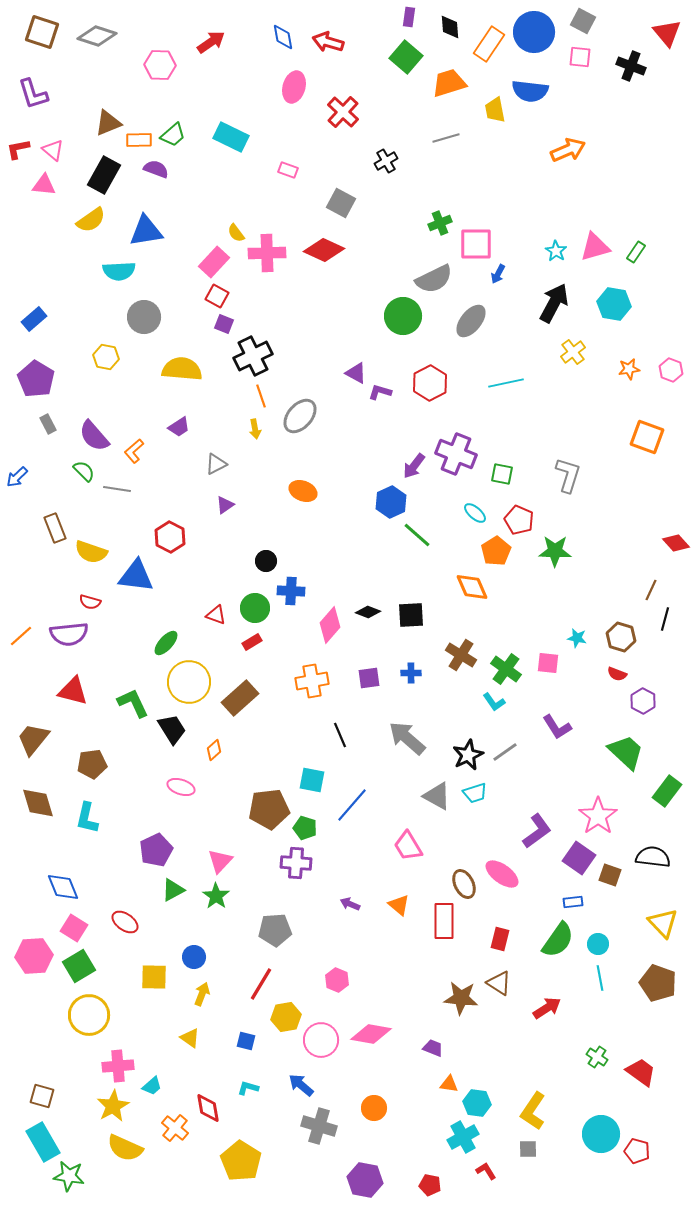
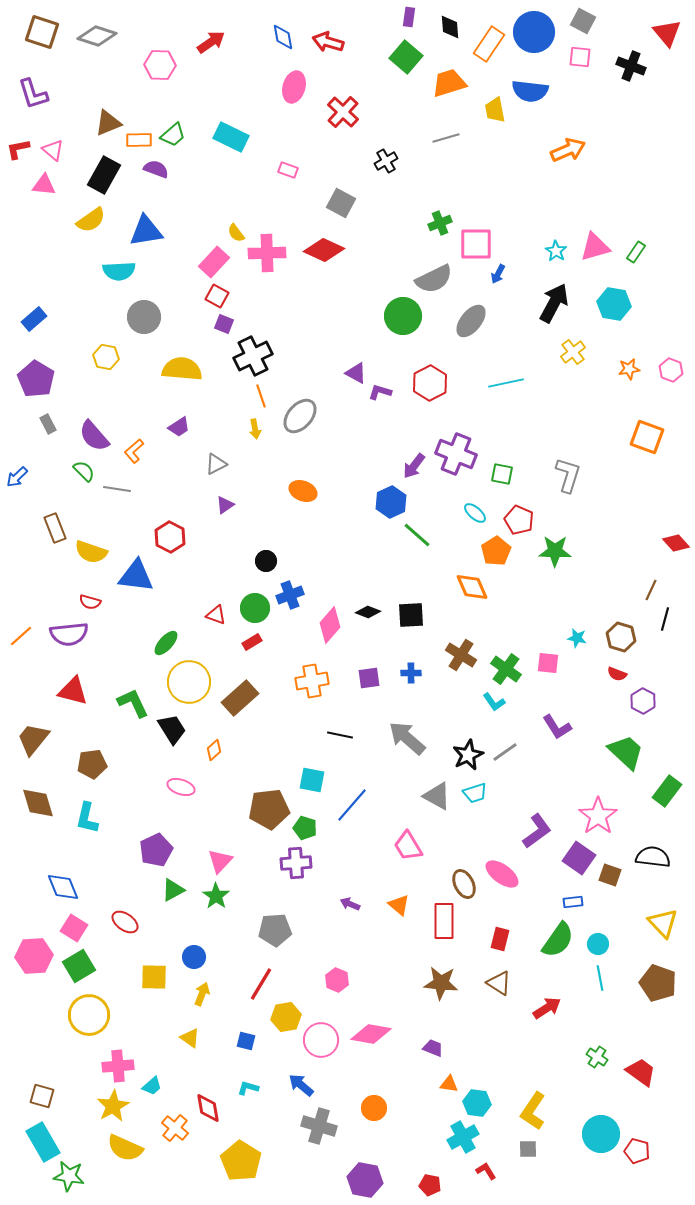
blue cross at (291, 591): moved 1 px left, 4 px down; rotated 24 degrees counterclockwise
black line at (340, 735): rotated 55 degrees counterclockwise
purple cross at (296, 863): rotated 8 degrees counterclockwise
brown star at (461, 998): moved 20 px left, 15 px up
